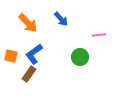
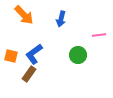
blue arrow: rotated 56 degrees clockwise
orange arrow: moved 4 px left, 8 px up
green circle: moved 2 px left, 2 px up
